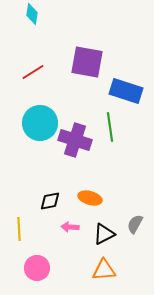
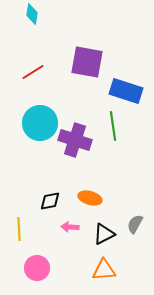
green line: moved 3 px right, 1 px up
